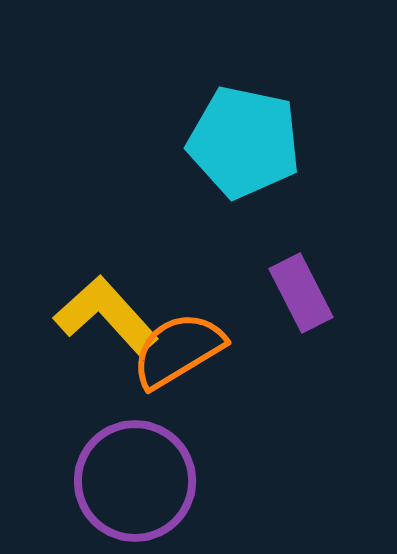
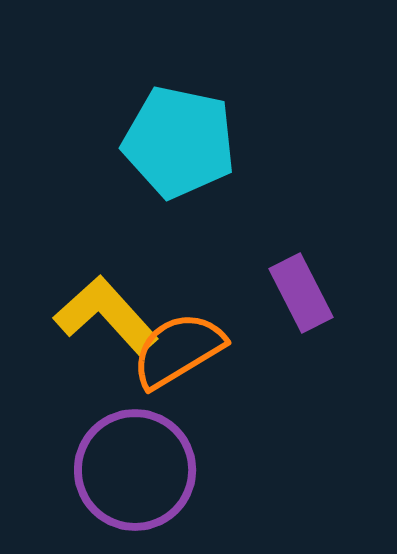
cyan pentagon: moved 65 px left
purple circle: moved 11 px up
